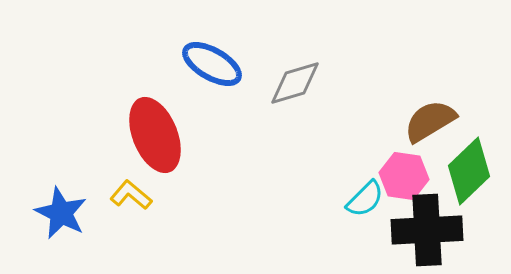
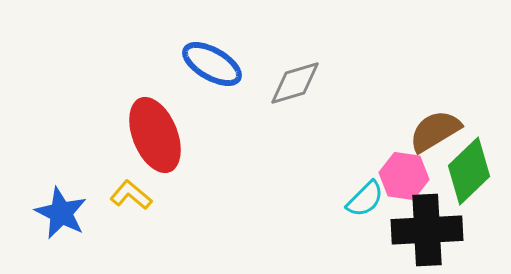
brown semicircle: moved 5 px right, 10 px down
